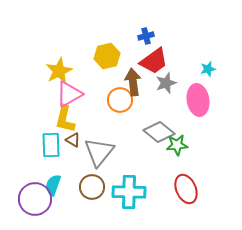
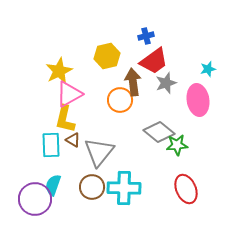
cyan cross: moved 5 px left, 4 px up
